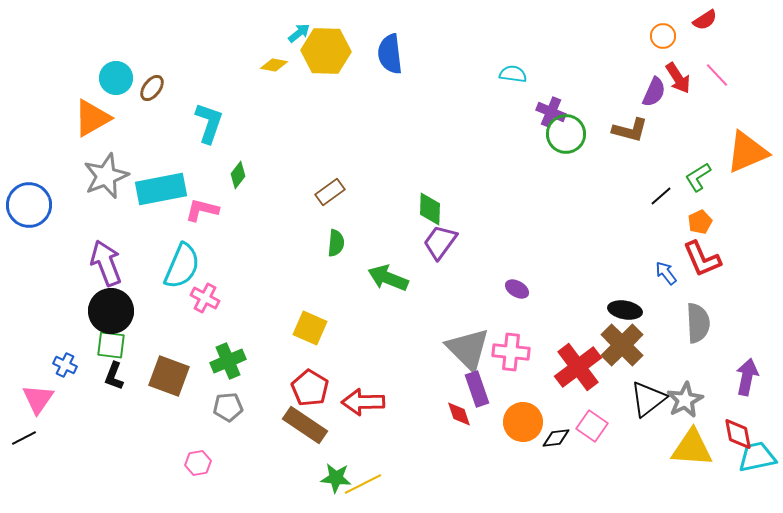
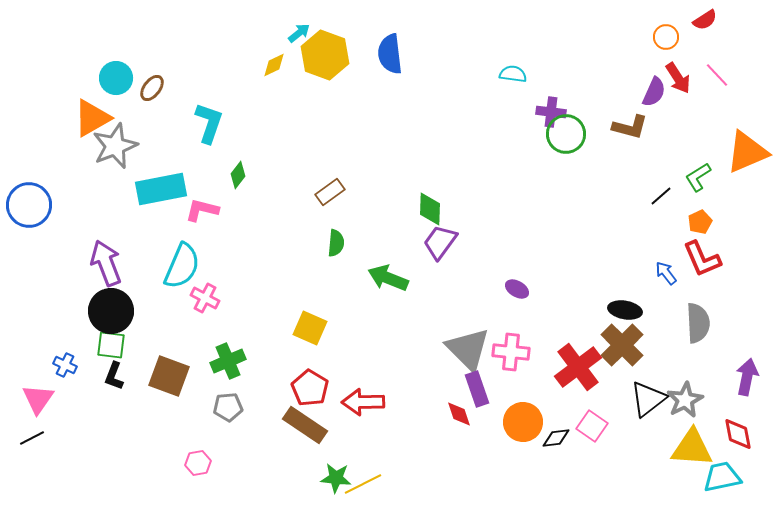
orange circle at (663, 36): moved 3 px right, 1 px down
yellow hexagon at (326, 51): moved 1 px left, 4 px down; rotated 18 degrees clockwise
yellow diamond at (274, 65): rotated 36 degrees counterclockwise
purple cross at (551, 112): rotated 16 degrees counterclockwise
brown L-shape at (630, 130): moved 3 px up
gray star at (106, 176): moved 9 px right, 30 px up
black line at (24, 438): moved 8 px right
cyan trapezoid at (757, 457): moved 35 px left, 20 px down
